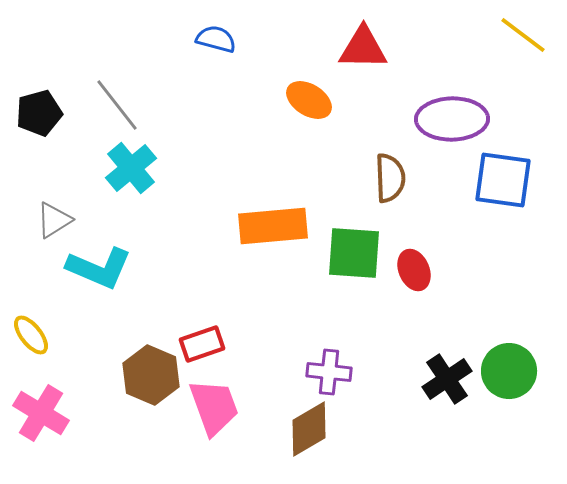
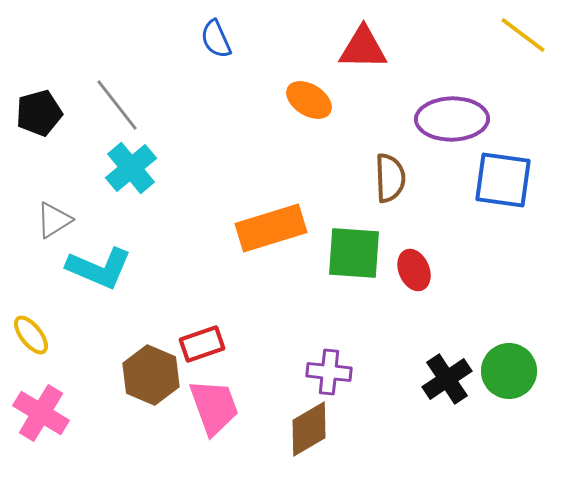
blue semicircle: rotated 129 degrees counterclockwise
orange rectangle: moved 2 px left, 2 px down; rotated 12 degrees counterclockwise
